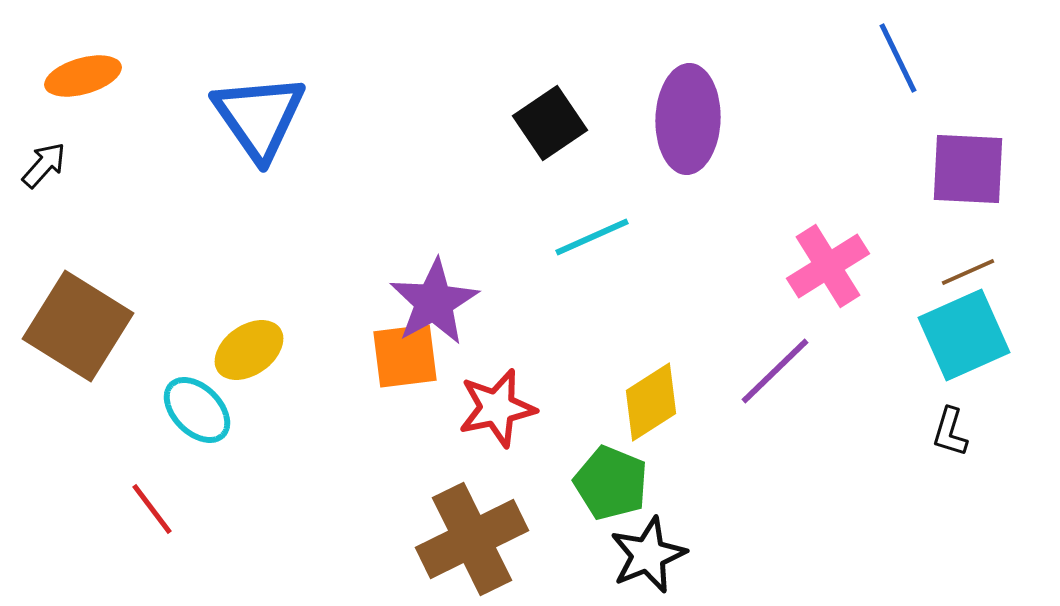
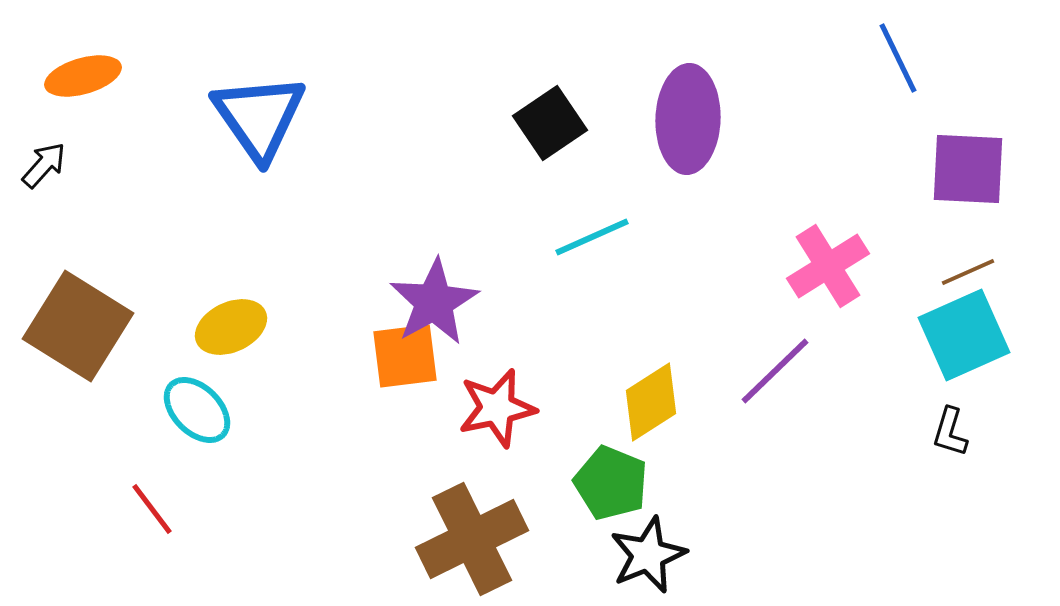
yellow ellipse: moved 18 px left, 23 px up; rotated 10 degrees clockwise
